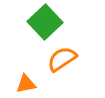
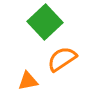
orange triangle: moved 2 px right, 3 px up
